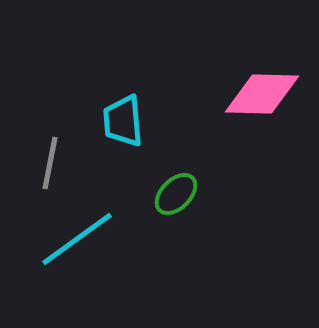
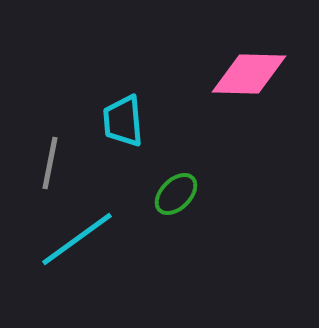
pink diamond: moved 13 px left, 20 px up
